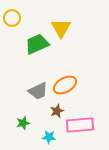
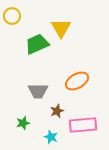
yellow circle: moved 2 px up
orange ellipse: moved 12 px right, 4 px up
gray trapezoid: rotated 25 degrees clockwise
pink rectangle: moved 3 px right
cyan star: moved 2 px right; rotated 16 degrees clockwise
